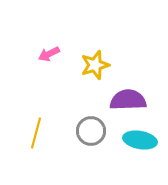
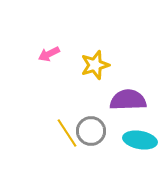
yellow line: moved 31 px right; rotated 48 degrees counterclockwise
